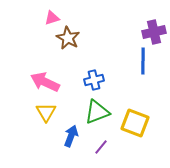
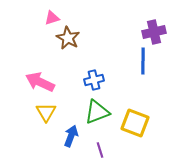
pink arrow: moved 5 px left
purple line: moved 1 px left, 3 px down; rotated 56 degrees counterclockwise
